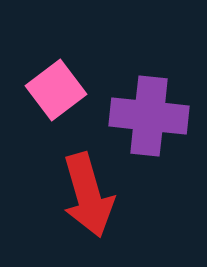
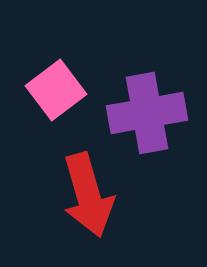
purple cross: moved 2 px left, 3 px up; rotated 16 degrees counterclockwise
